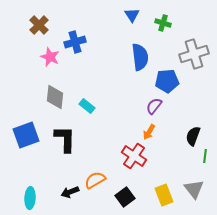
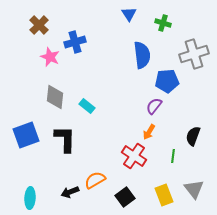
blue triangle: moved 3 px left, 1 px up
blue semicircle: moved 2 px right, 2 px up
green line: moved 32 px left
